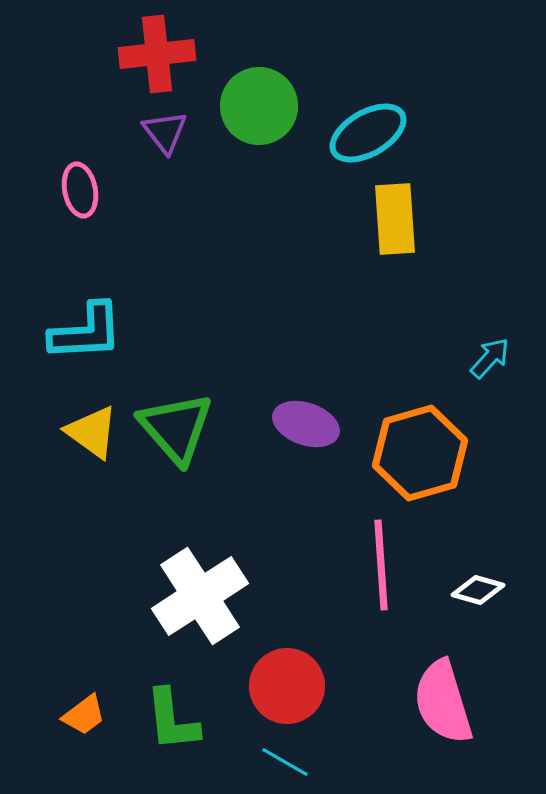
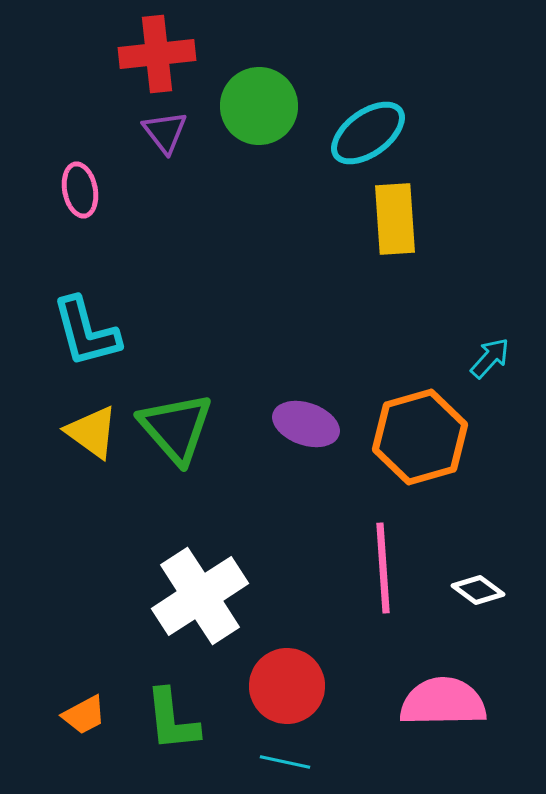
cyan ellipse: rotated 6 degrees counterclockwise
cyan L-shape: rotated 78 degrees clockwise
orange hexagon: moved 16 px up
pink line: moved 2 px right, 3 px down
white diamond: rotated 21 degrees clockwise
pink semicircle: rotated 106 degrees clockwise
orange trapezoid: rotated 9 degrees clockwise
cyan line: rotated 18 degrees counterclockwise
